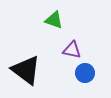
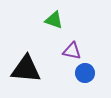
purple triangle: moved 1 px down
black triangle: moved 1 px up; rotated 32 degrees counterclockwise
